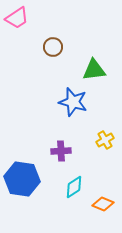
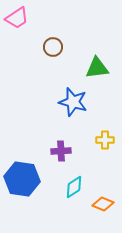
green triangle: moved 3 px right, 2 px up
yellow cross: rotated 30 degrees clockwise
